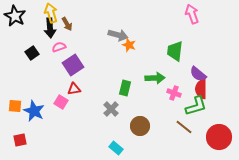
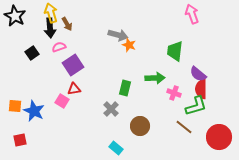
pink square: moved 1 px right, 1 px up
